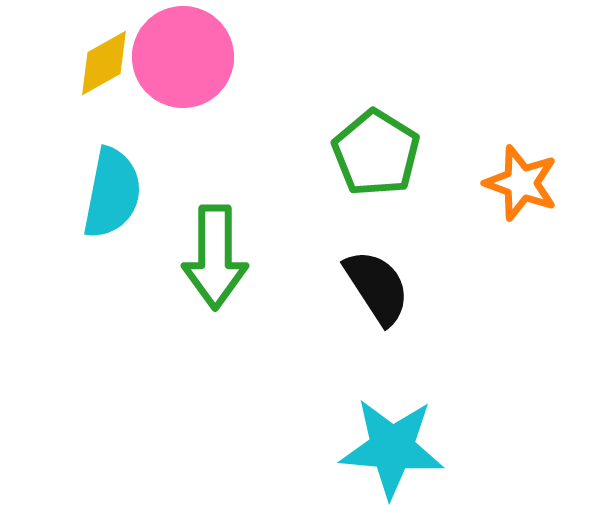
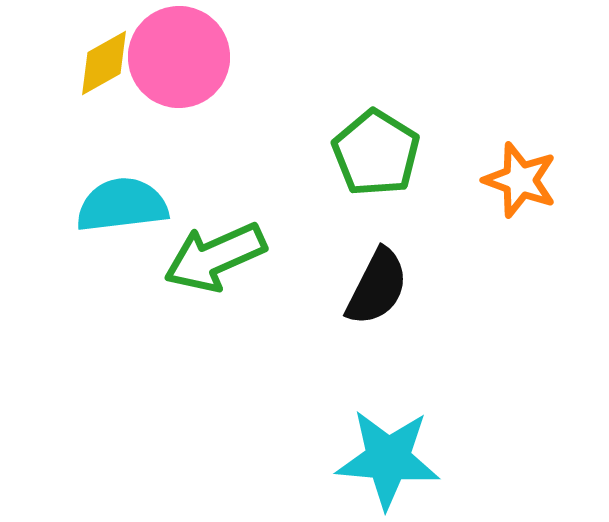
pink circle: moved 4 px left
orange star: moved 1 px left, 3 px up
cyan semicircle: moved 10 px right, 12 px down; rotated 108 degrees counterclockwise
green arrow: rotated 66 degrees clockwise
black semicircle: rotated 60 degrees clockwise
cyan star: moved 4 px left, 11 px down
